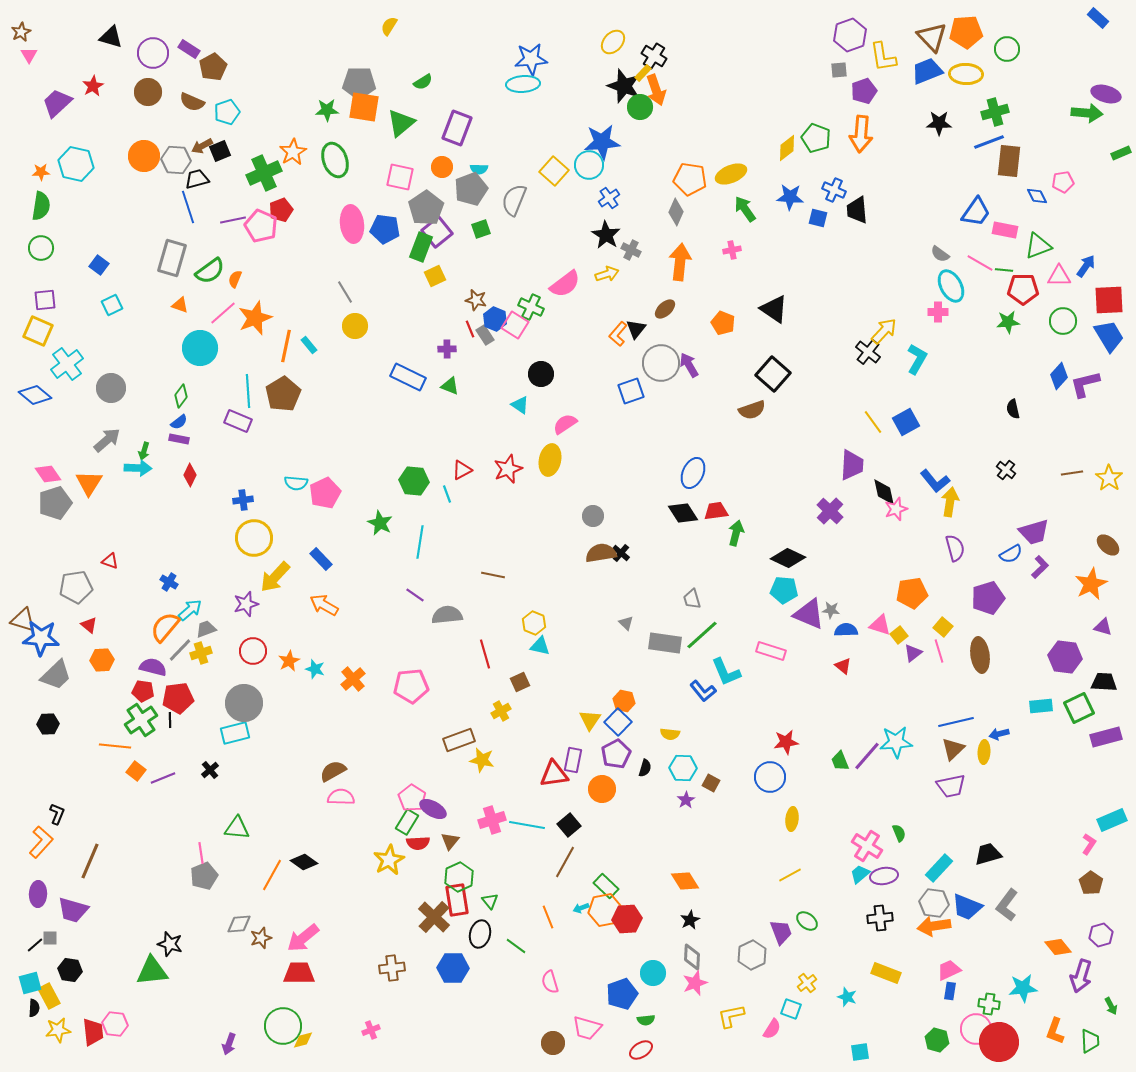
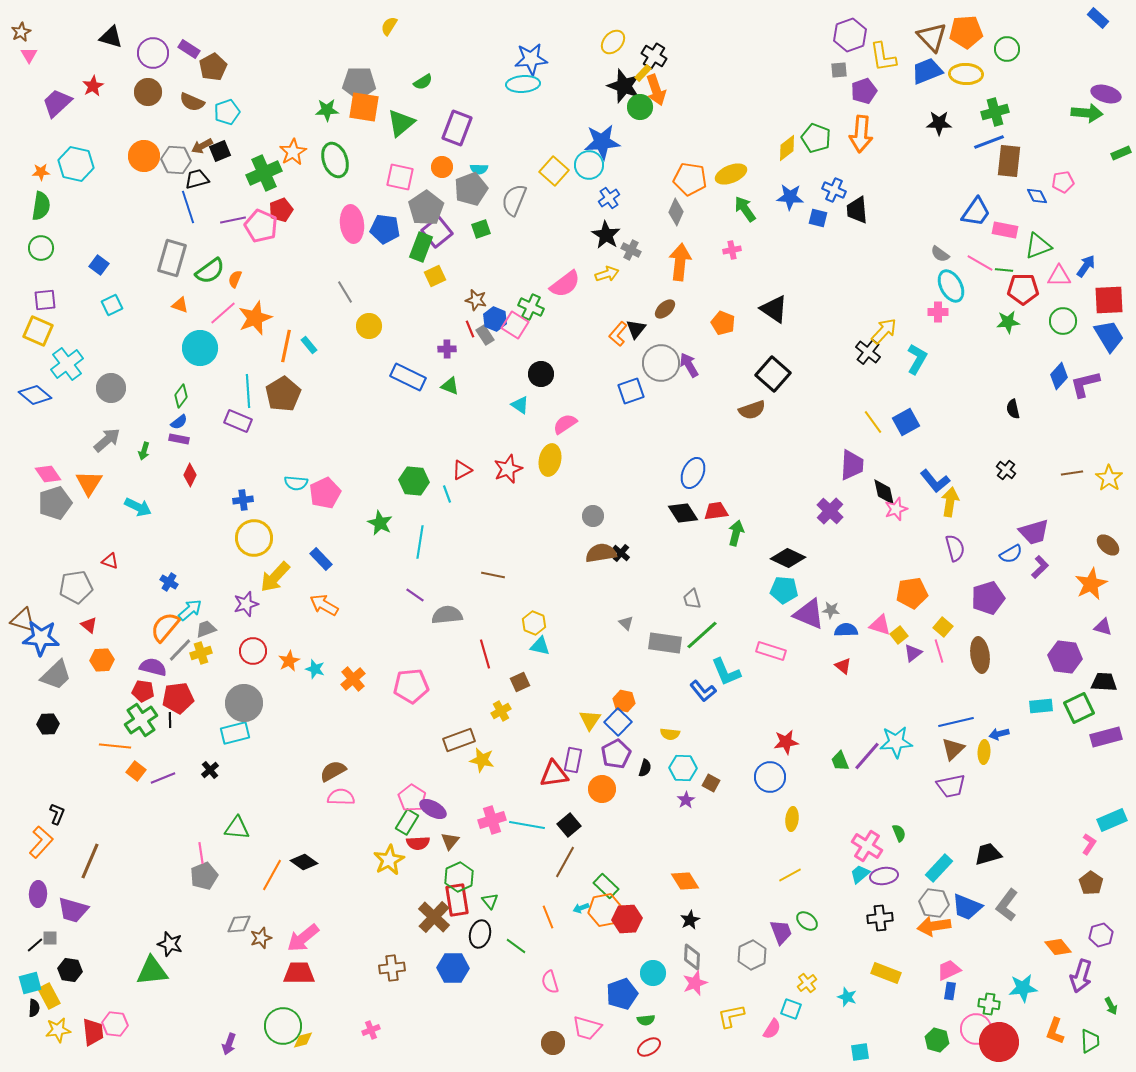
yellow circle at (355, 326): moved 14 px right
cyan arrow at (138, 468): moved 39 px down; rotated 24 degrees clockwise
red ellipse at (641, 1050): moved 8 px right, 3 px up
